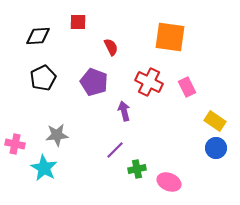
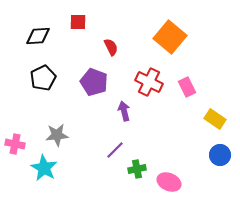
orange square: rotated 32 degrees clockwise
yellow rectangle: moved 2 px up
blue circle: moved 4 px right, 7 px down
